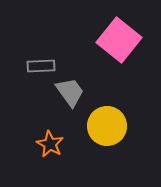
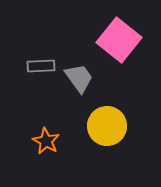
gray trapezoid: moved 9 px right, 14 px up
orange star: moved 4 px left, 3 px up
